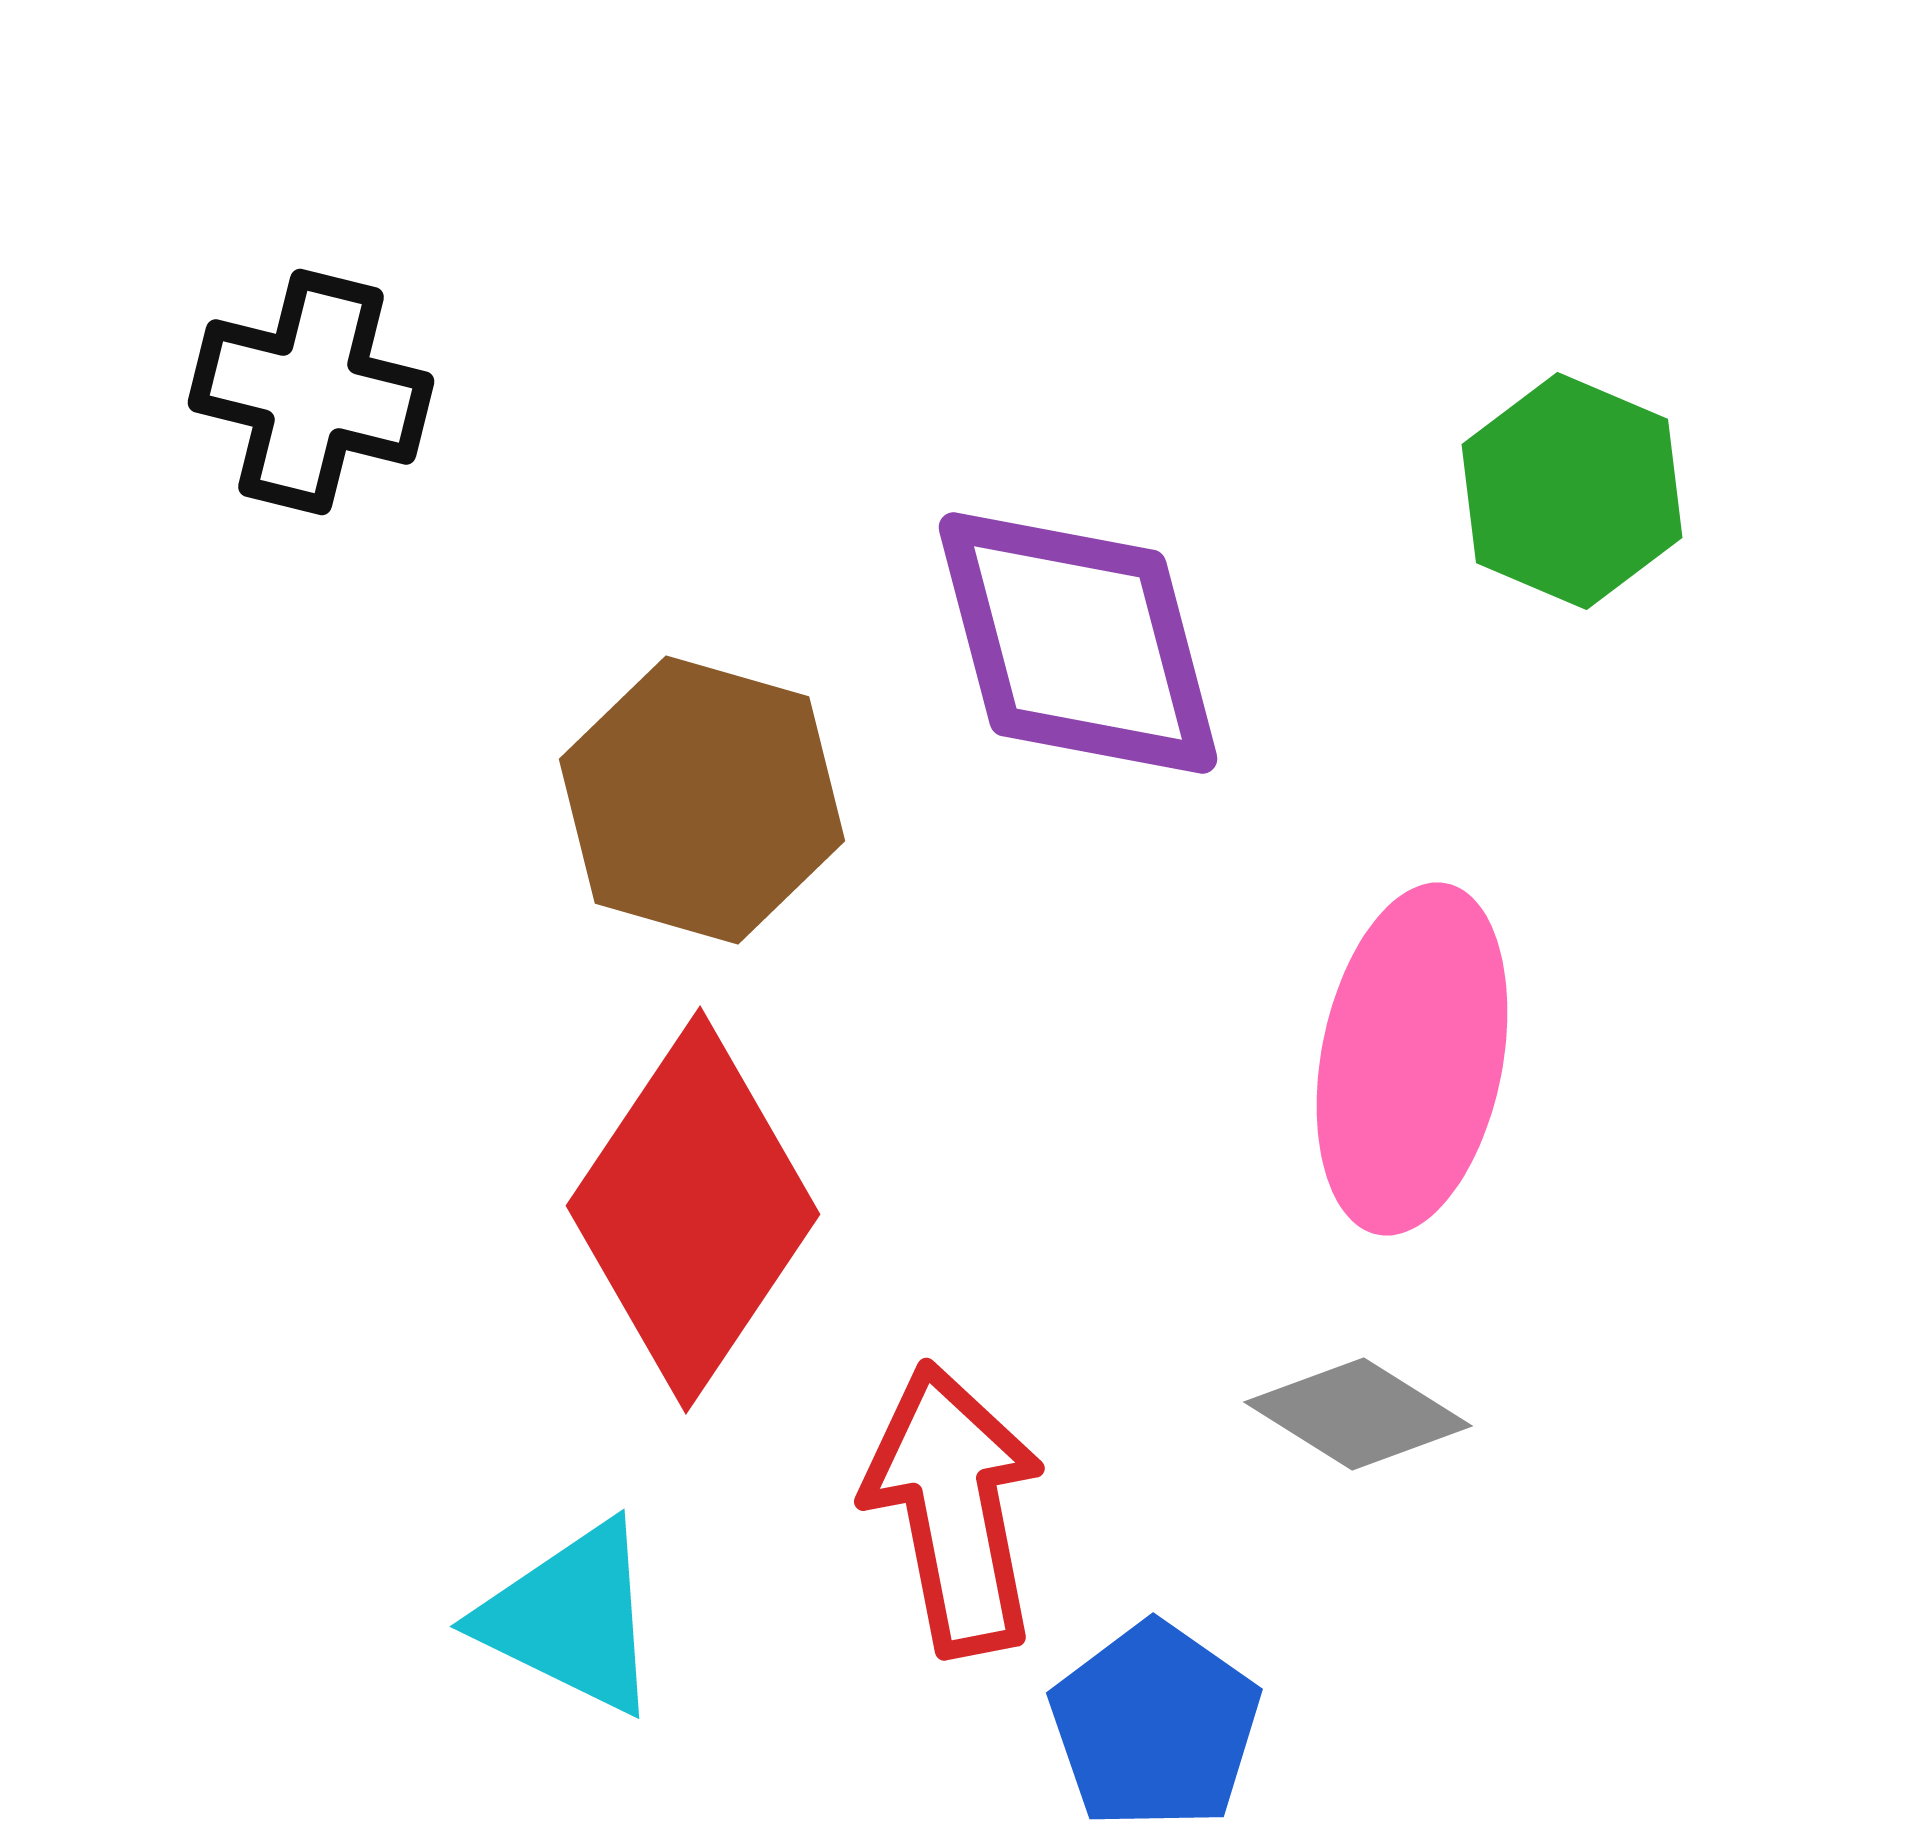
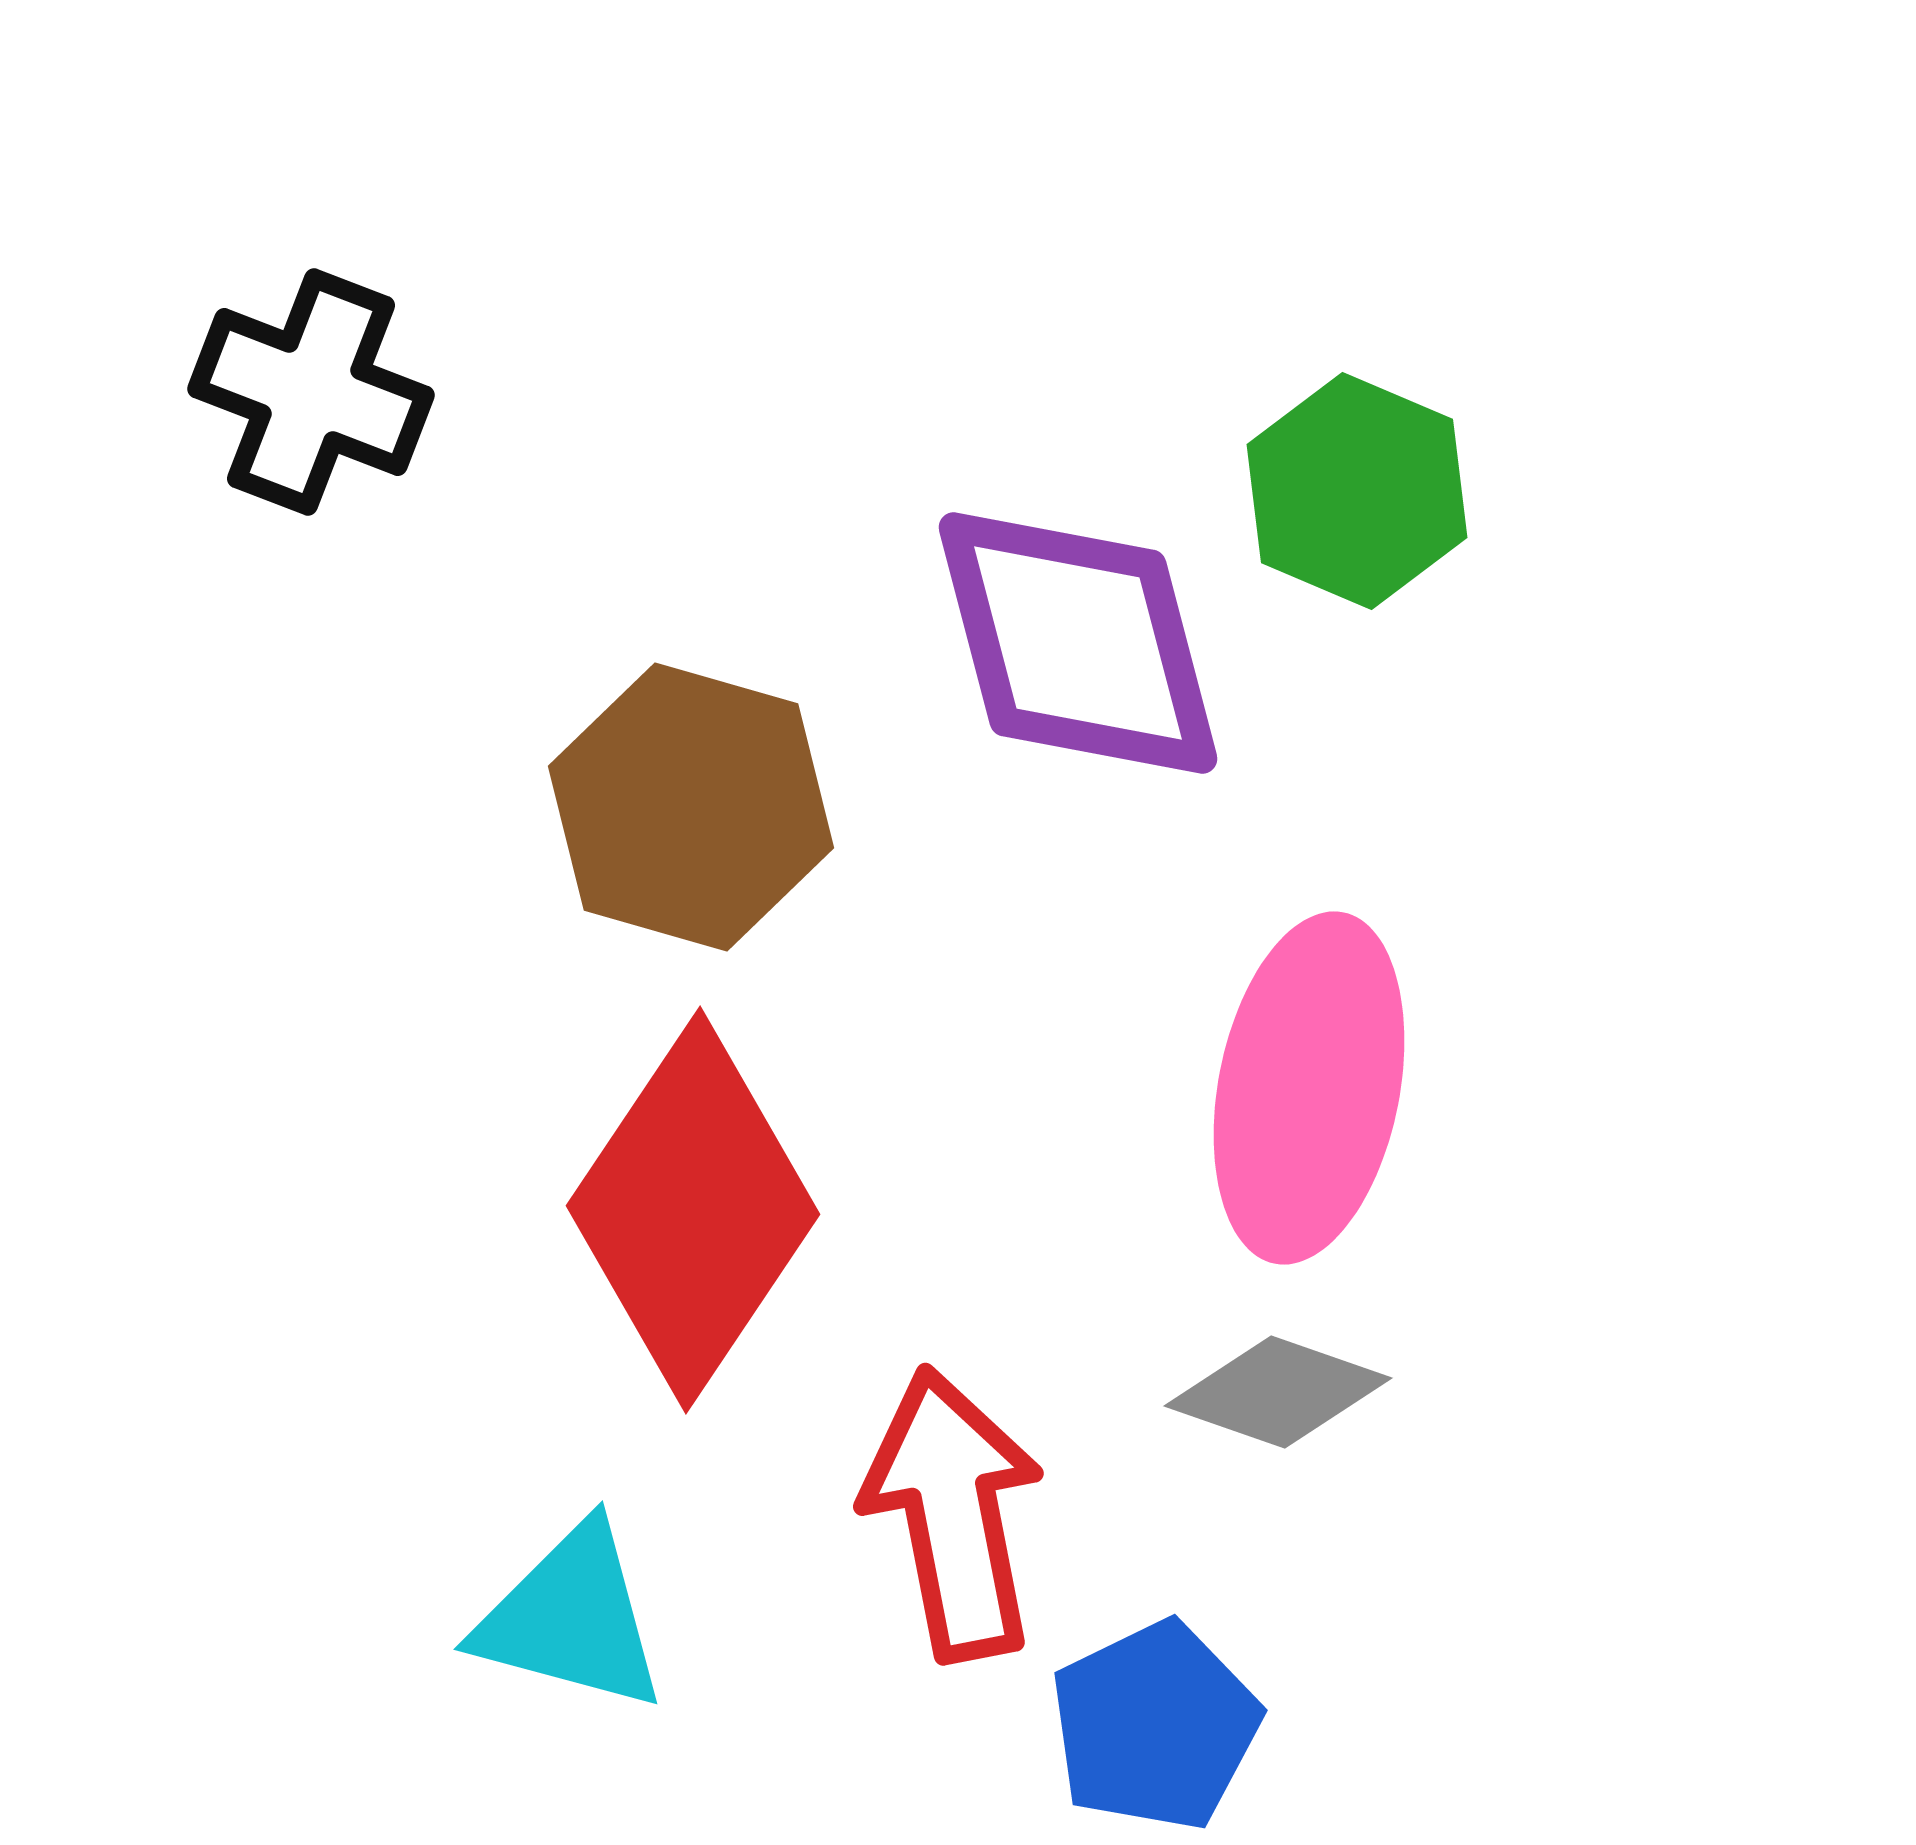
black cross: rotated 7 degrees clockwise
green hexagon: moved 215 px left
brown hexagon: moved 11 px left, 7 px down
pink ellipse: moved 103 px left, 29 px down
gray diamond: moved 80 px left, 22 px up; rotated 13 degrees counterclockwise
red arrow: moved 1 px left, 5 px down
cyan triangle: rotated 11 degrees counterclockwise
blue pentagon: rotated 11 degrees clockwise
